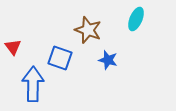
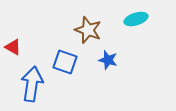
cyan ellipse: rotated 50 degrees clockwise
red triangle: rotated 24 degrees counterclockwise
blue square: moved 5 px right, 4 px down
blue arrow: moved 1 px left; rotated 8 degrees clockwise
